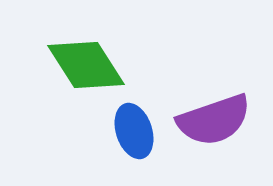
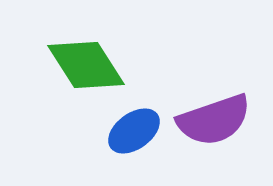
blue ellipse: rotated 72 degrees clockwise
